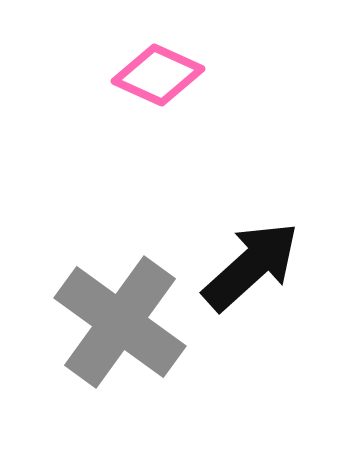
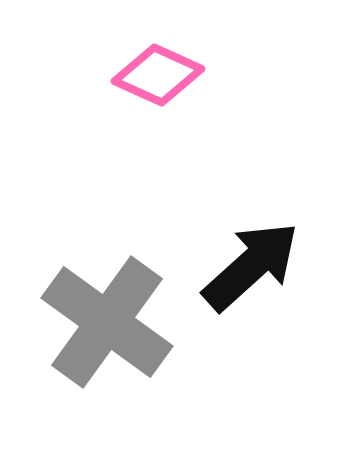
gray cross: moved 13 px left
